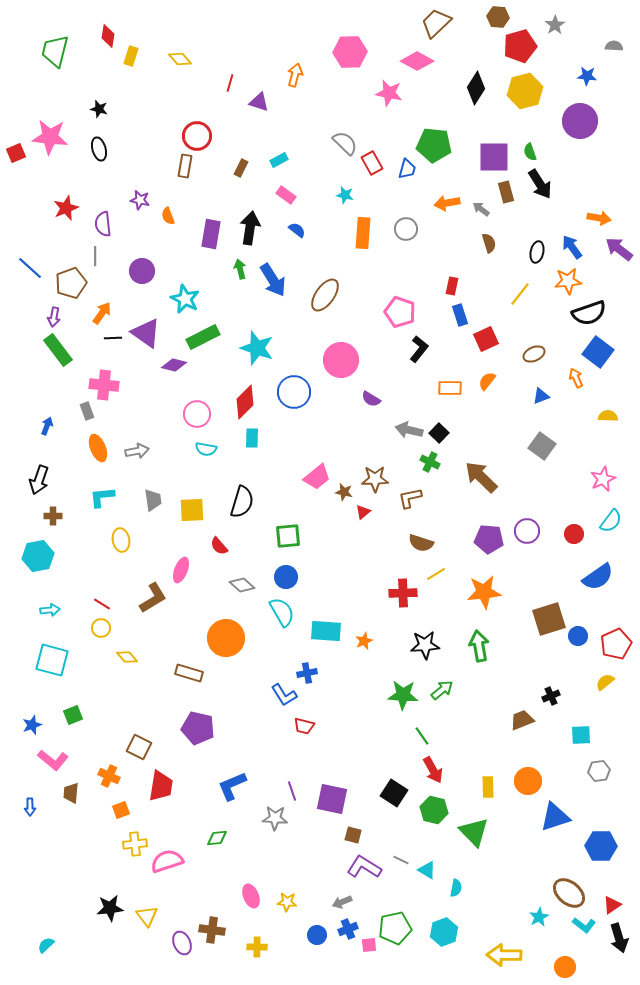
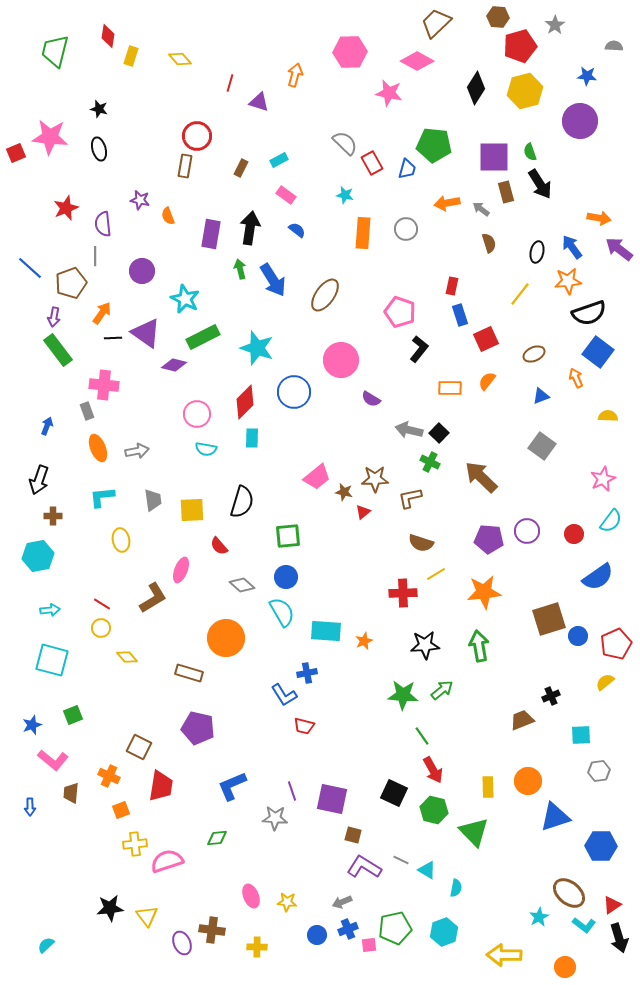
black square at (394, 793): rotated 8 degrees counterclockwise
